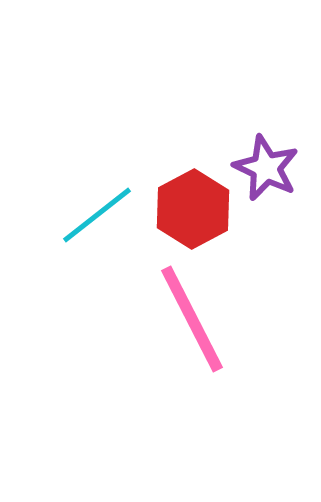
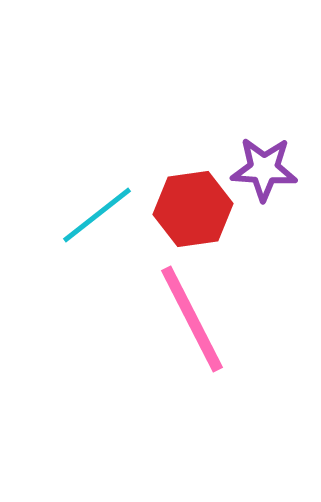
purple star: moved 2 px left, 1 px down; rotated 22 degrees counterclockwise
red hexagon: rotated 20 degrees clockwise
